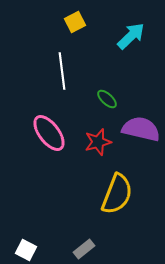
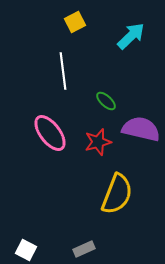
white line: moved 1 px right
green ellipse: moved 1 px left, 2 px down
pink ellipse: moved 1 px right
gray rectangle: rotated 15 degrees clockwise
